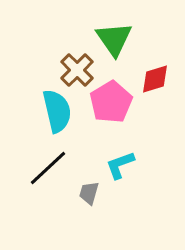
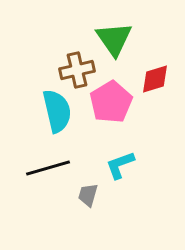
brown cross: rotated 32 degrees clockwise
black line: rotated 27 degrees clockwise
gray trapezoid: moved 1 px left, 2 px down
